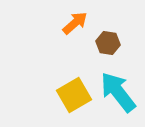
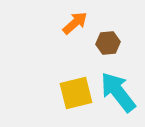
brown hexagon: rotated 15 degrees counterclockwise
yellow square: moved 2 px right, 2 px up; rotated 16 degrees clockwise
